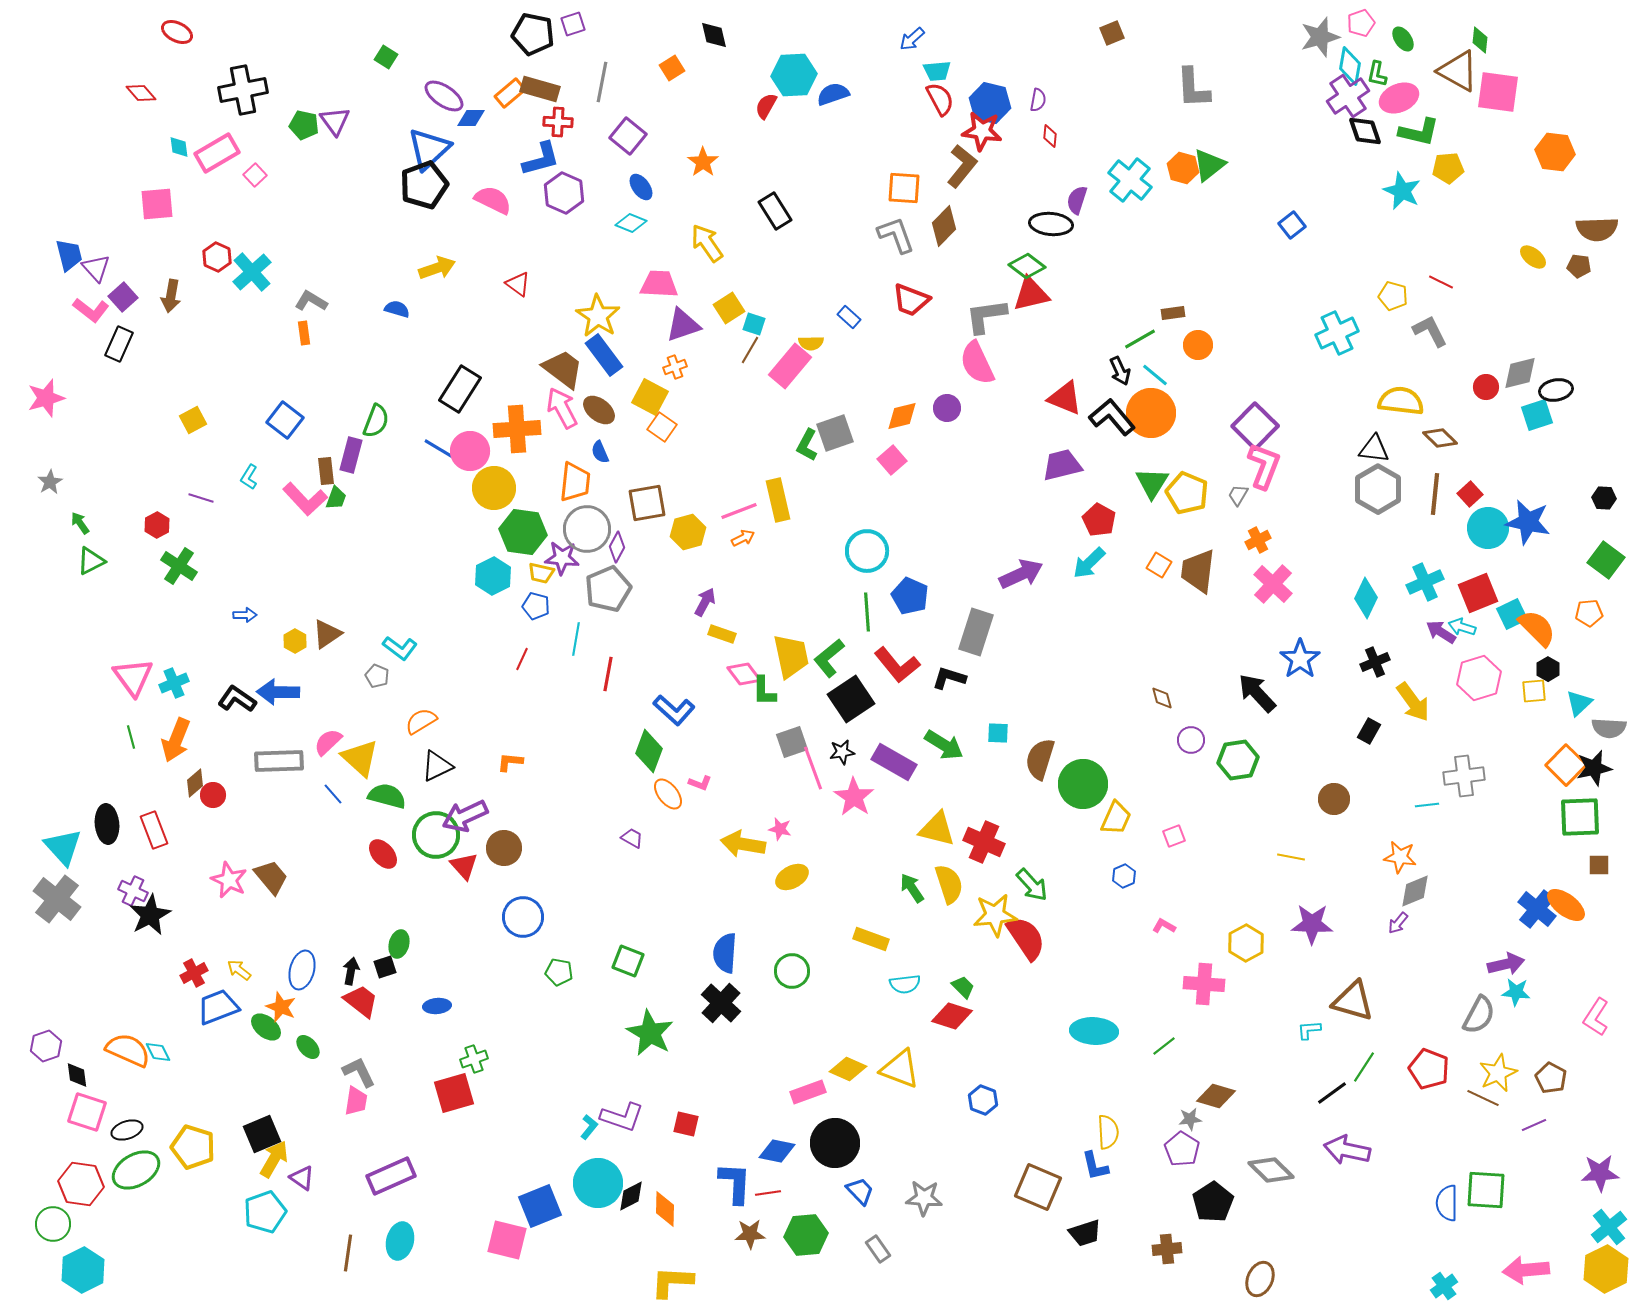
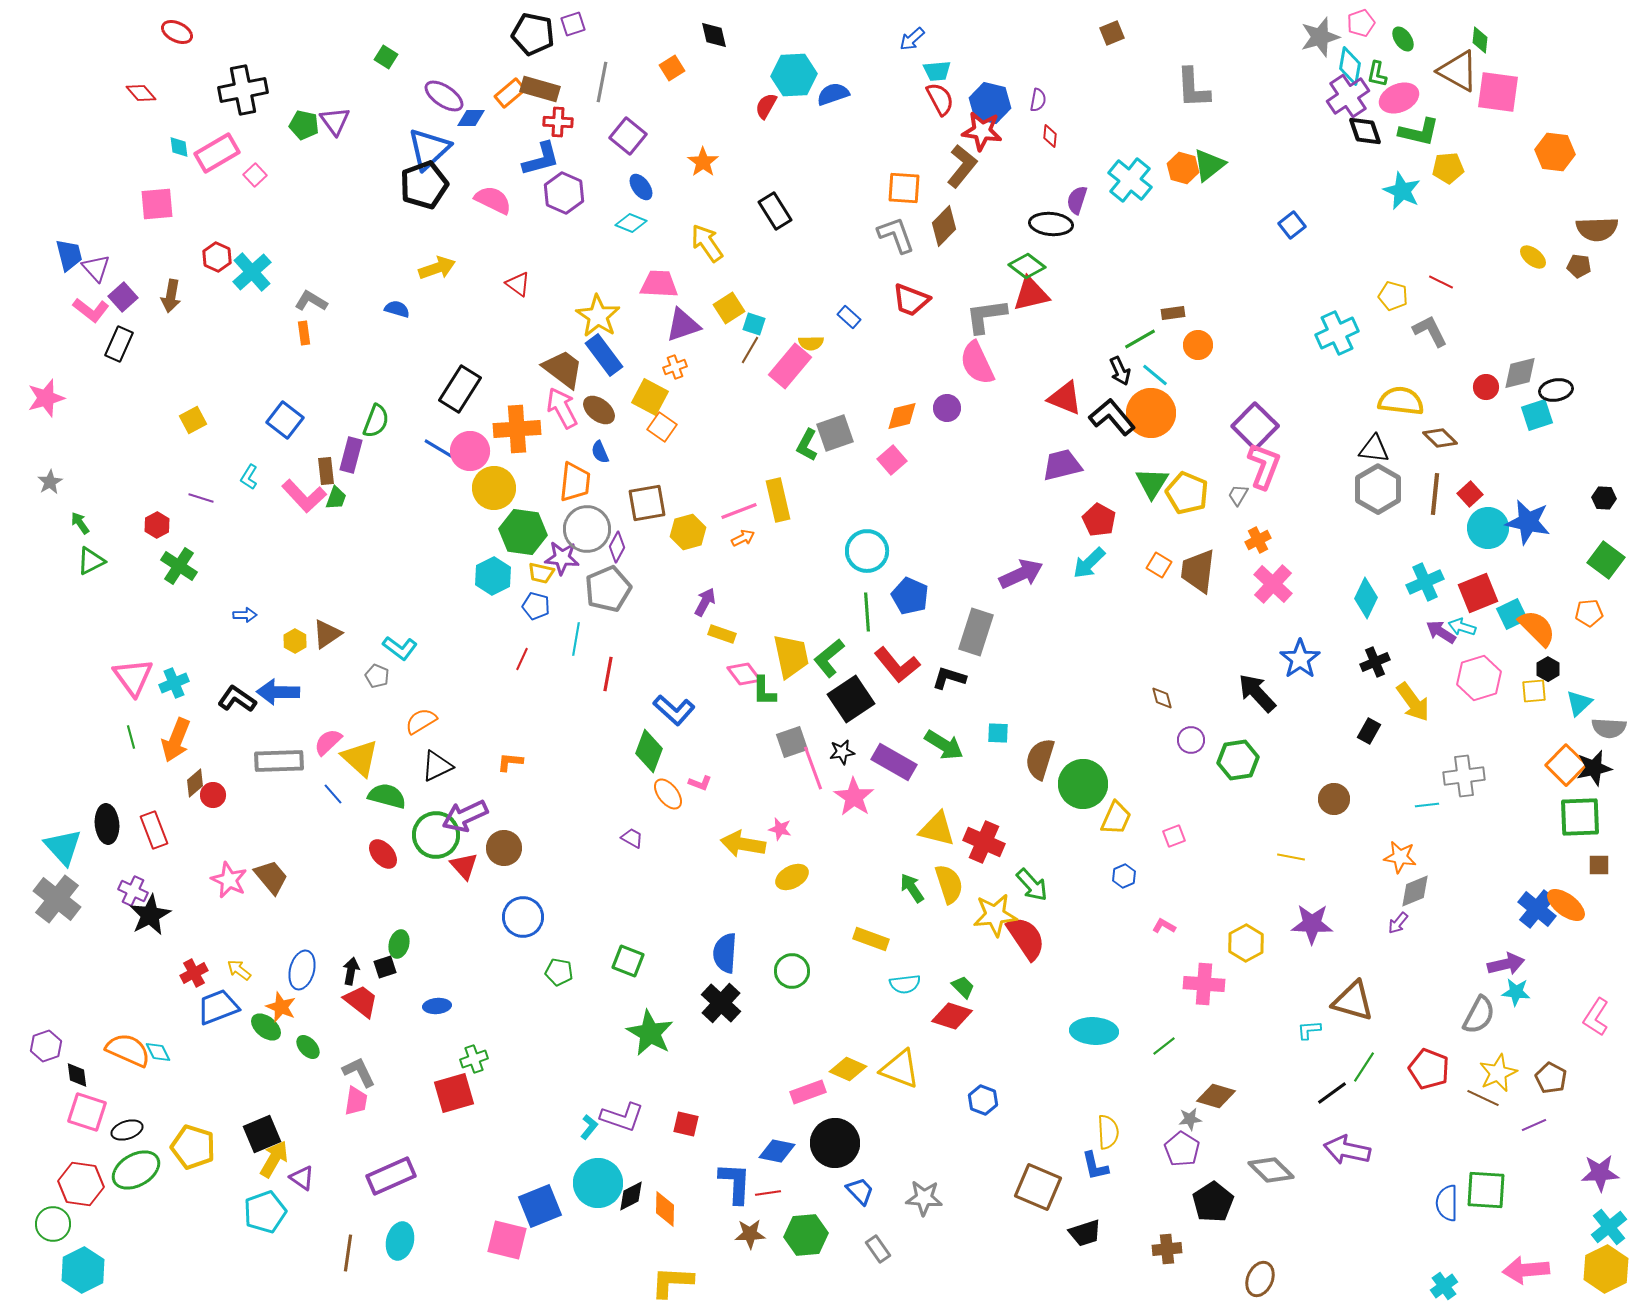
pink L-shape at (305, 499): moved 1 px left, 3 px up
